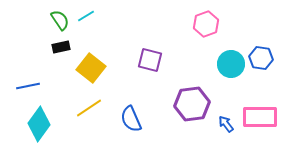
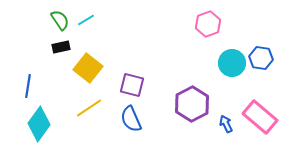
cyan line: moved 4 px down
pink hexagon: moved 2 px right
purple square: moved 18 px left, 25 px down
cyan circle: moved 1 px right, 1 px up
yellow square: moved 3 px left
blue line: rotated 70 degrees counterclockwise
purple hexagon: rotated 20 degrees counterclockwise
pink rectangle: rotated 40 degrees clockwise
blue arrow: rotated 12 degrees clockwise
